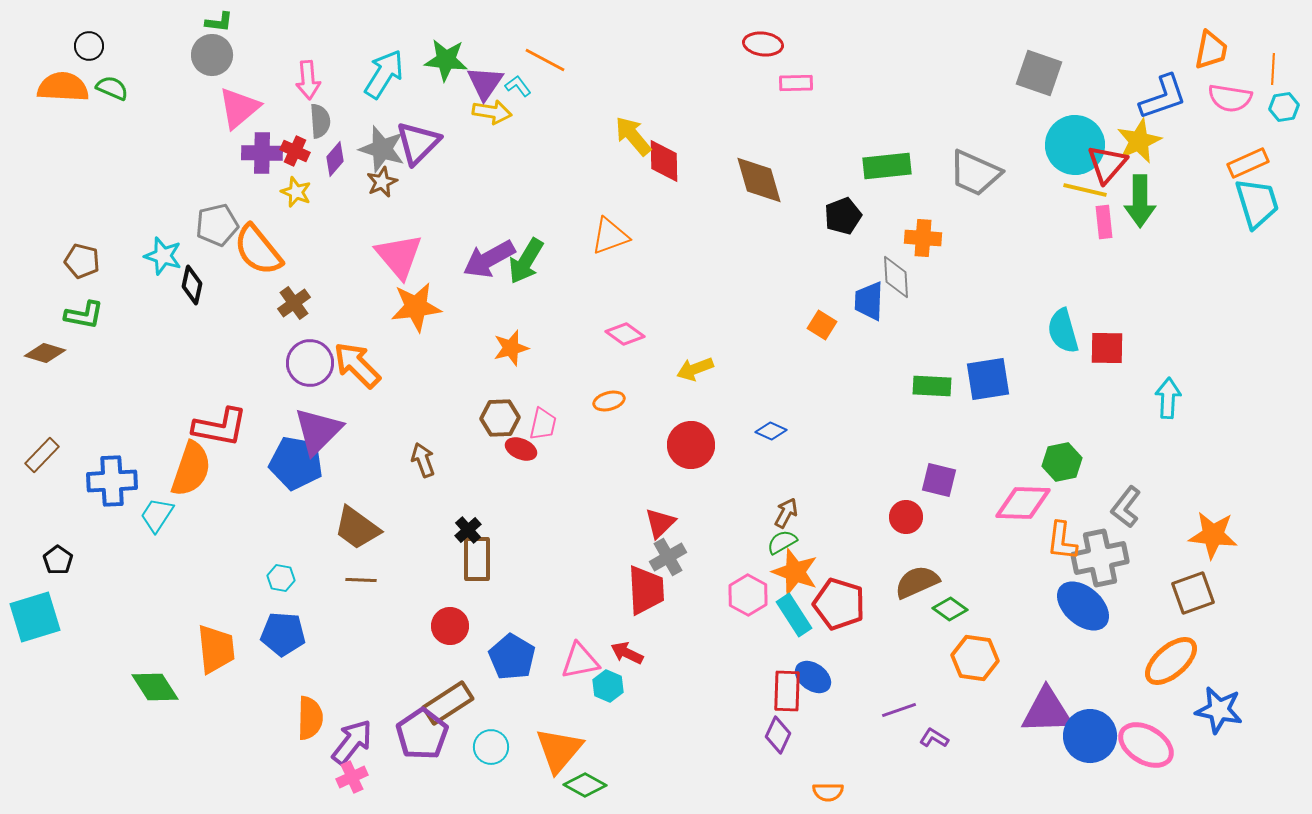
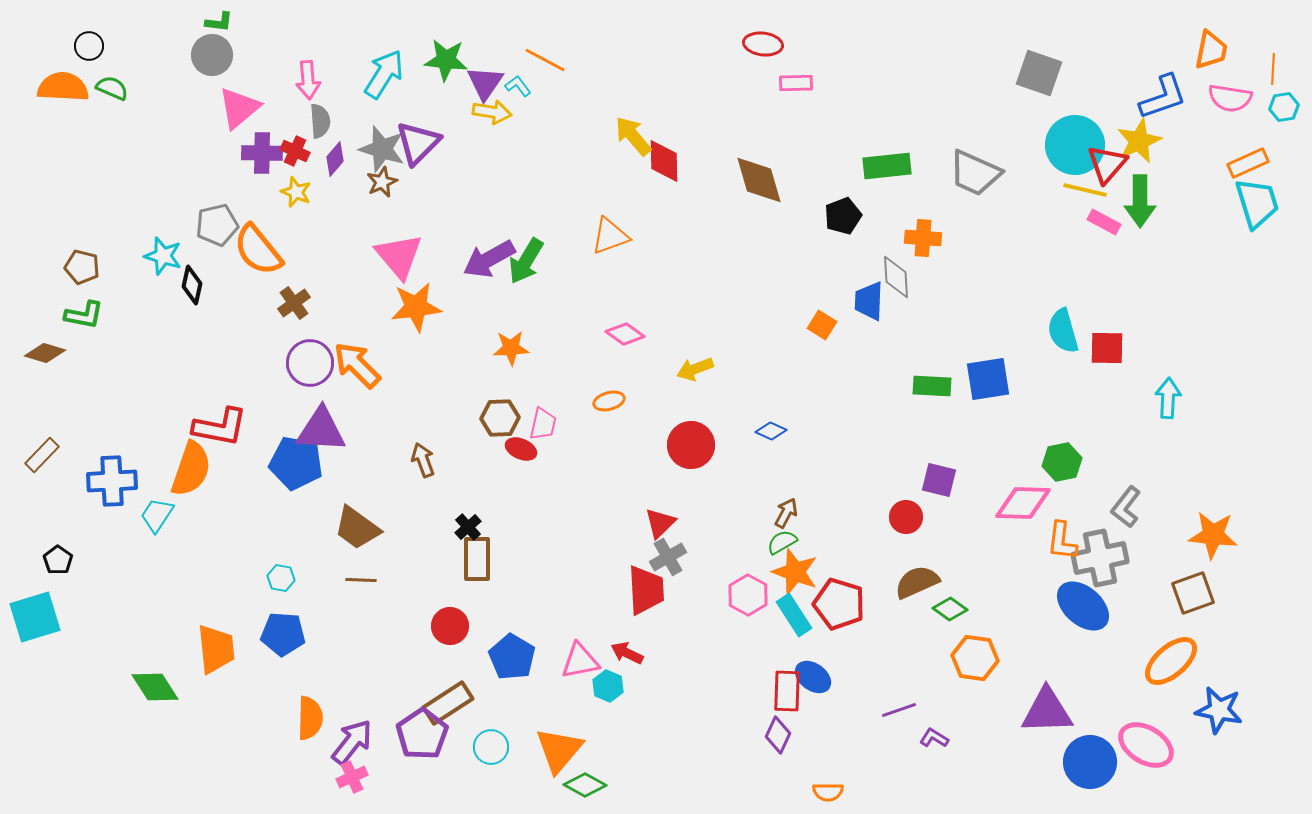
pink rectangle at (1104, 222): rotated 56 degrees counterclockwise
brown pentagon at (82, 261): moved 6 px down
orange star at (511, 348): rotated 12 degrees clockwise
purple triangle at (318, 431): moved 3 px right, 1 px up; rotated 48 degrees clockwise
black cross at (468, 530): moved 3 px up
blue circle at (1090, 736): moved 26 px down
